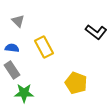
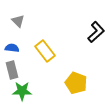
black L-shape: rotated 80 degrees counterclockwise
yellow rectangle: moved 1 px right, 4 px down; rotated 10 degrees counterclockwise
gray rectangle: rotated 18 degrees clockwise
green star: moved 2 px left, 2 px up
